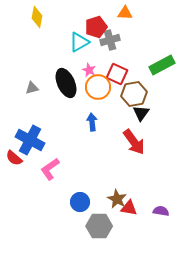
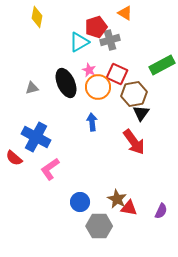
orange triangle: rotated 28 degrees clockwise
blue cross: moved 6 px right, 3 px up
purple semicircle: rotated 105 degrees clockwise
